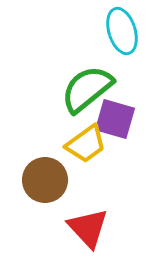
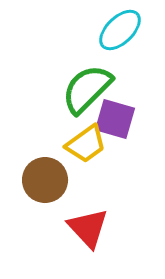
cyan ellipse: moved 2 px left, 1 px up; rotated 63 degrees clockwise
green semicircle: rotated 6 degrees counterclockwise
